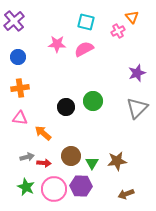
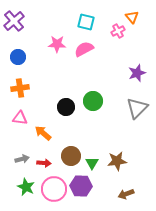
gray arrow: moved 5 px left, 2 px down
